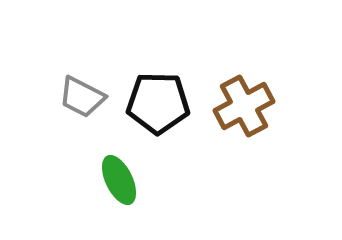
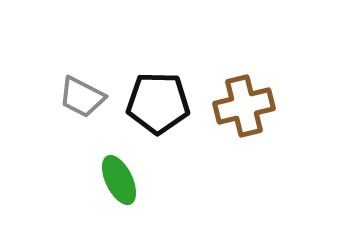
brown cross: rotated 14 degrees clockwise
